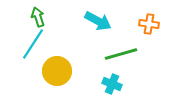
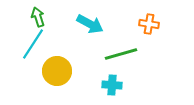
cyan arrow: moved 8 px left, 3 px down
cyan cross: moved 1 px down; rotated 18 degrees counterclockwise
